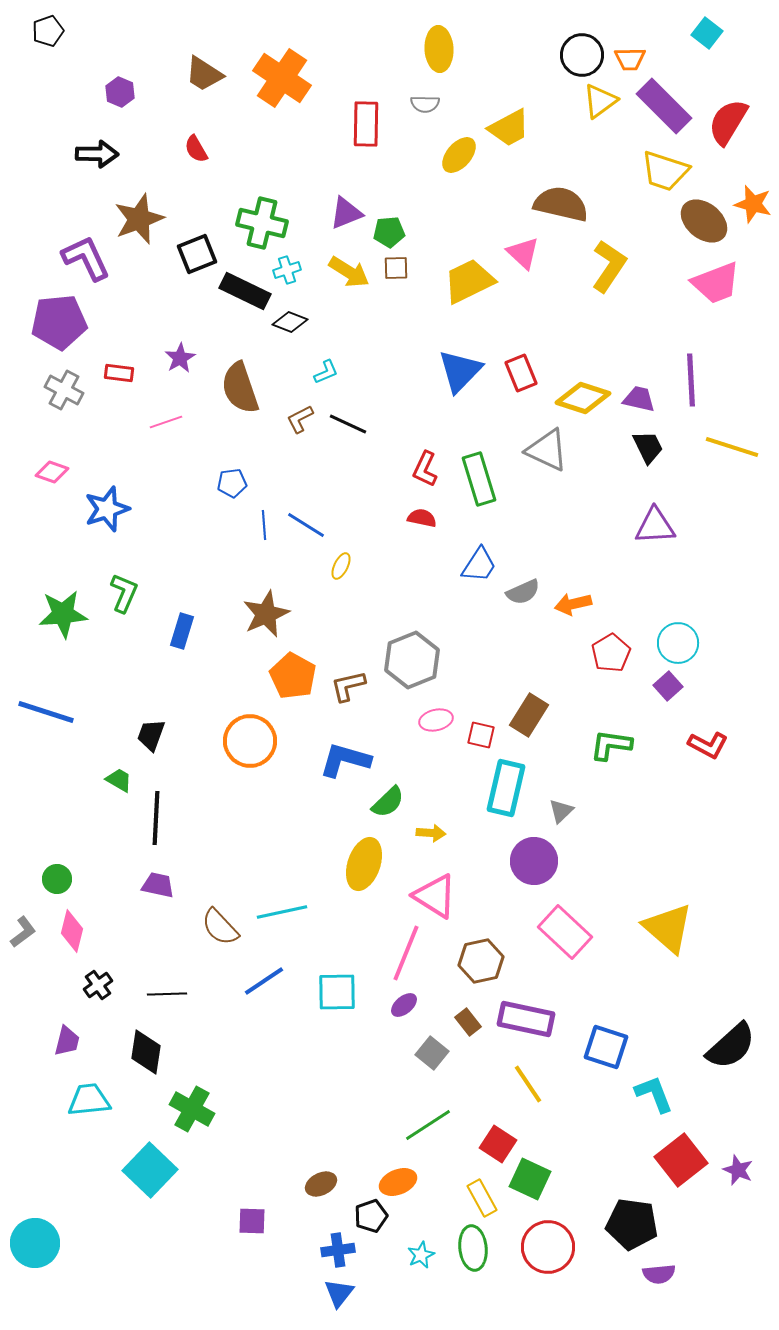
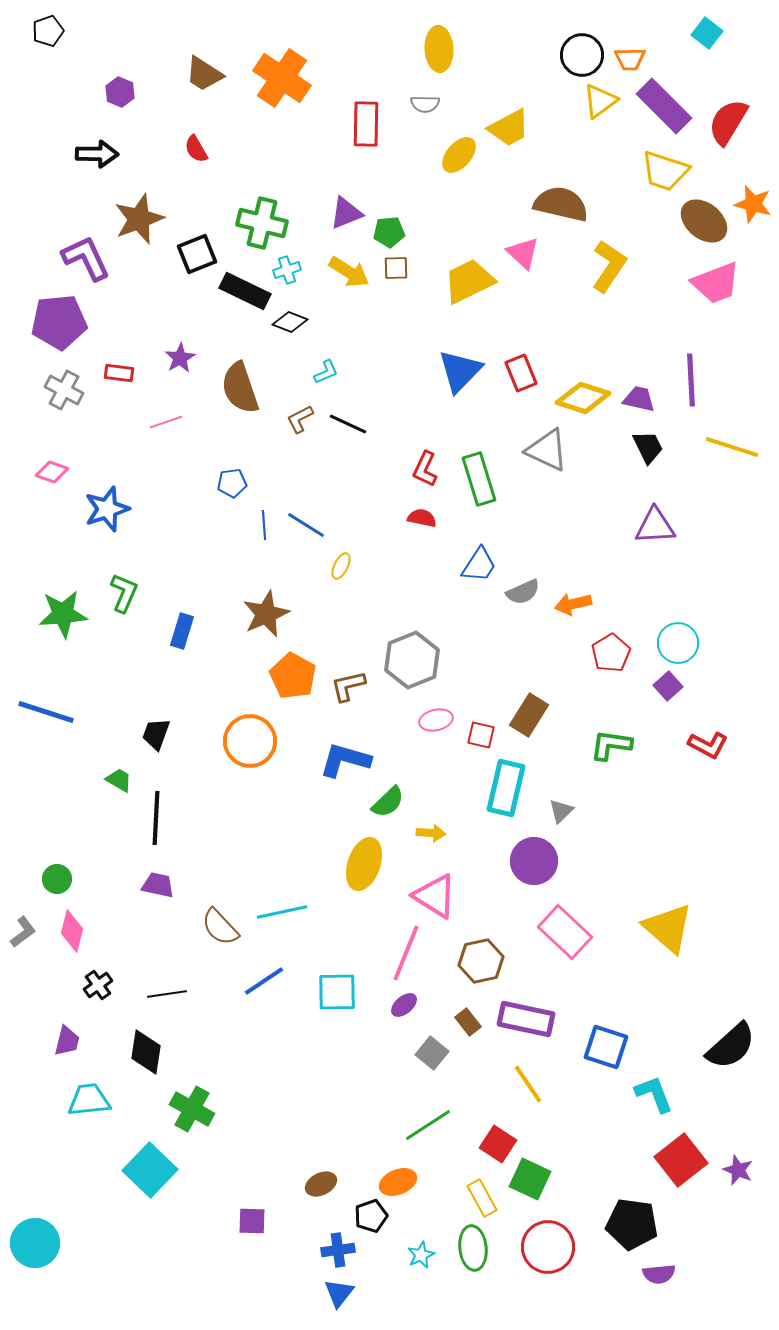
black trapezoid at (151, 735): moved 5 px right, 1 px up
black line at (167, 994): rotated 6 degrees counterclockwise
